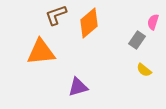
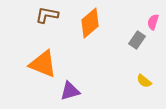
brown L-shape: moved 9 px left; rotated 30 degrees clockwise
orange diamond: moved 1 px right
orange triangle: moved 2 px right, 12 px down; rotated 28 degrees clockwise
yellow semicircle: moved 11 px down
purple triangle: moved 8 px left, 4 px down
